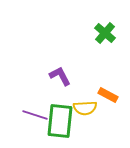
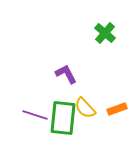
purple L-shape: moved 6 px right, 2 px up
orange rectangle: moved 9 px right, 14 px down; rotated 48 degrees counterclockwise
yellow semicircle: rotated 50 degrees clockwise
green rectangle: moved 3 px right, 3 px up
